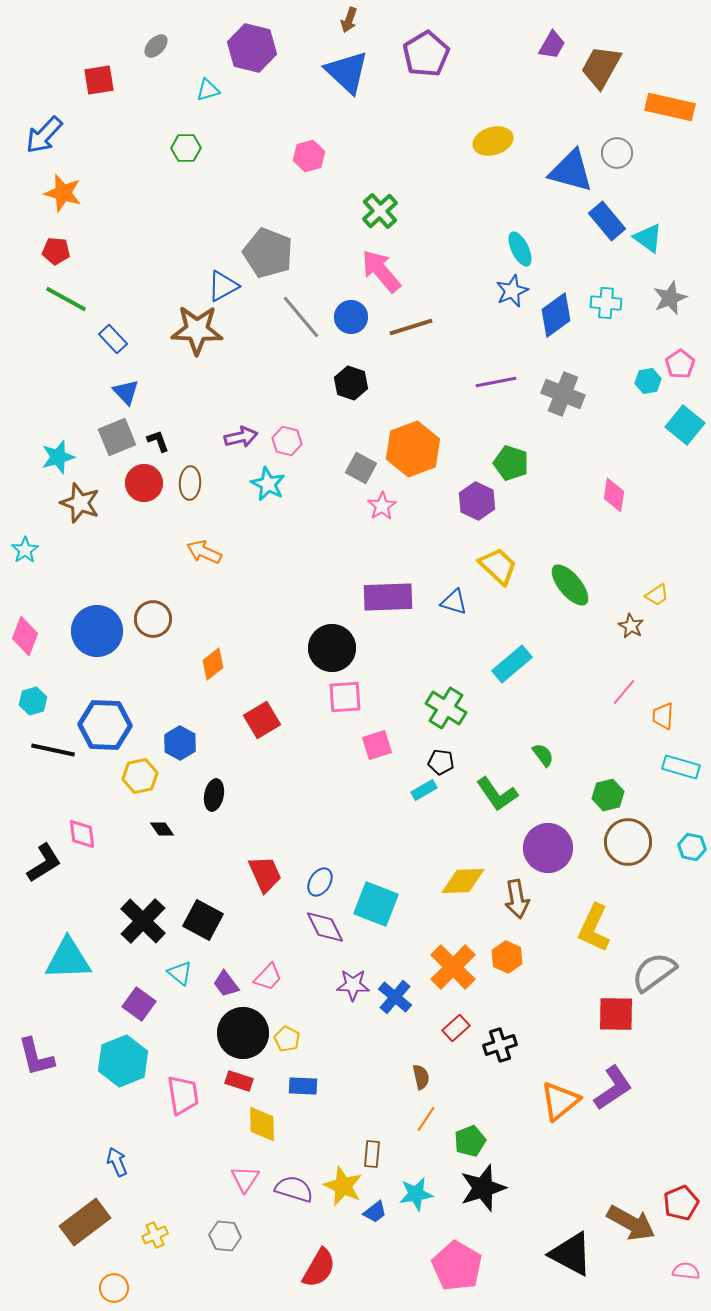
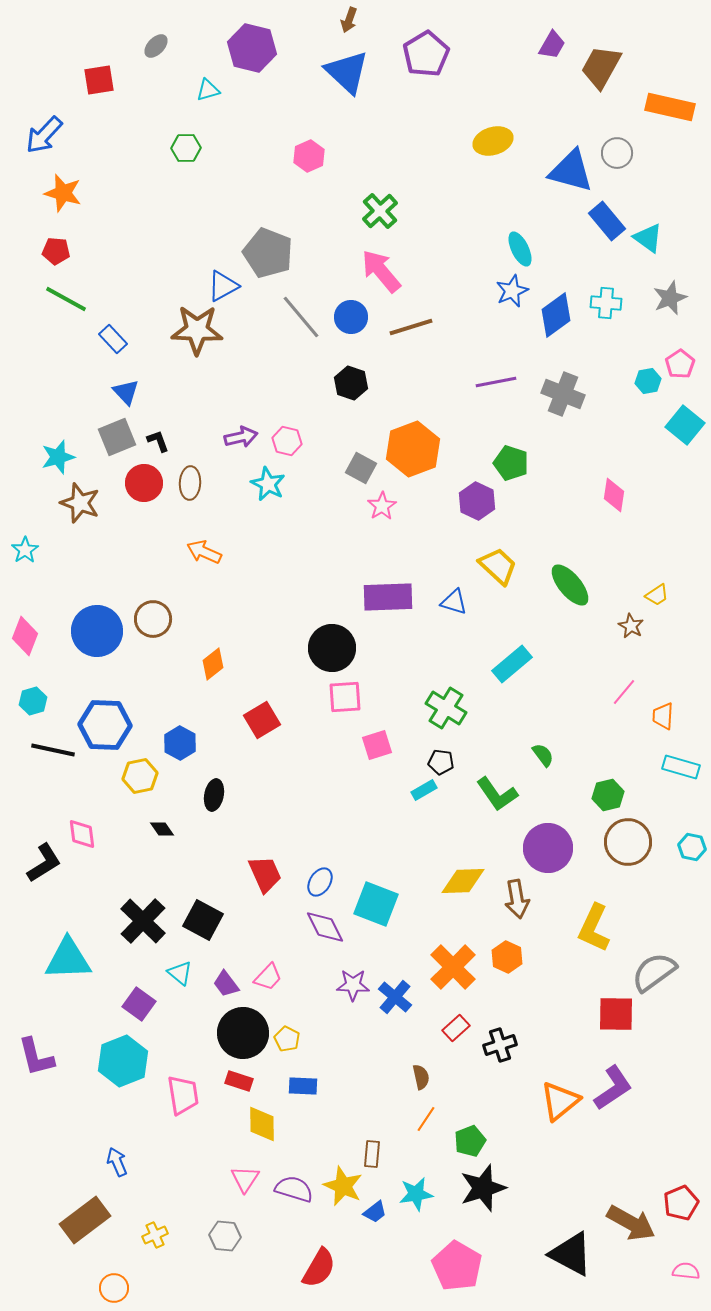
pink hexagon at (309, 156): rotated 8 degrees counterclockwise
brown rectangle at (85, 1222): moved 2 px up
